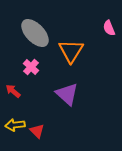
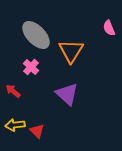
gray ellipse: moved 1 px right, 2 px down
